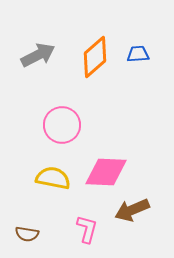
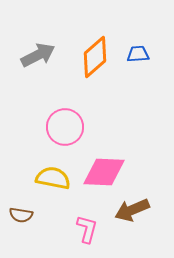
pink circle: moved 3 px right, 2 px down
pink diamond: moved 2 px left
brown semicircle: moved 6 px left, 19 px up
